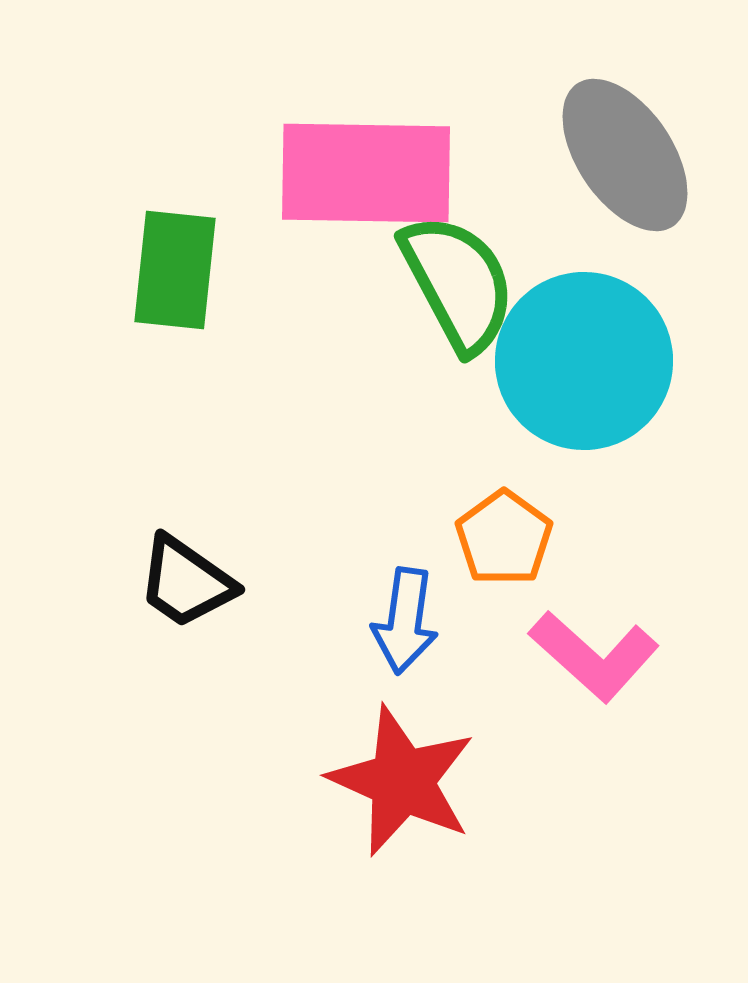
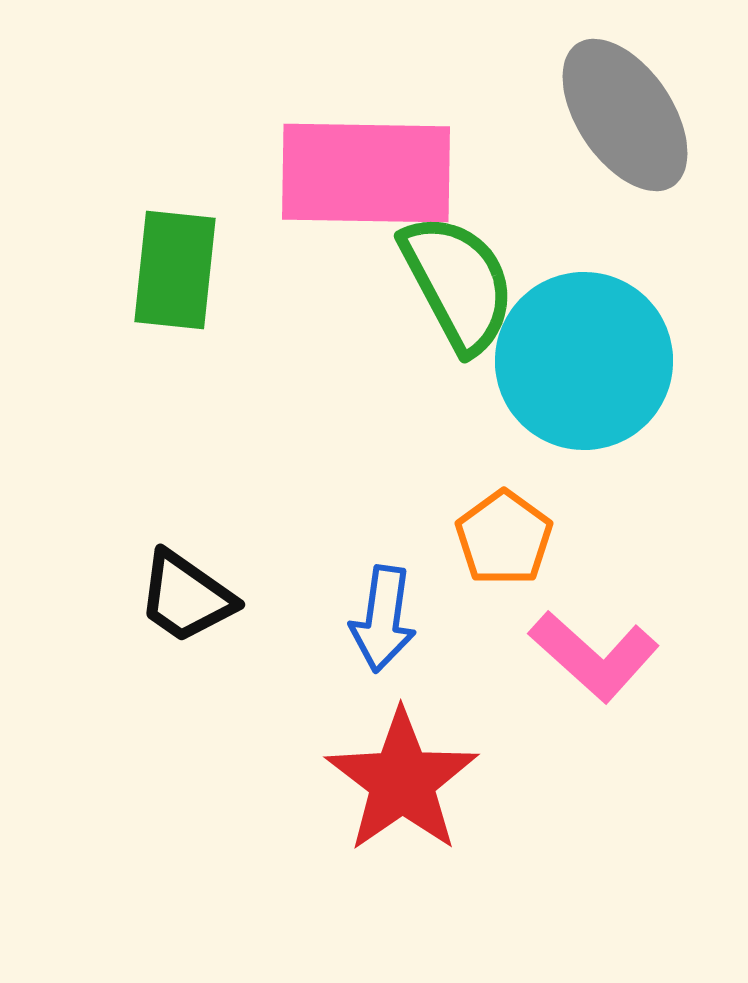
gray ellipse: moved 40 px up
black trapezoid: moved 15 px down
blue arrow: moved 22 px left, 2 px up
red star: rotated 13 degrees clockwise
